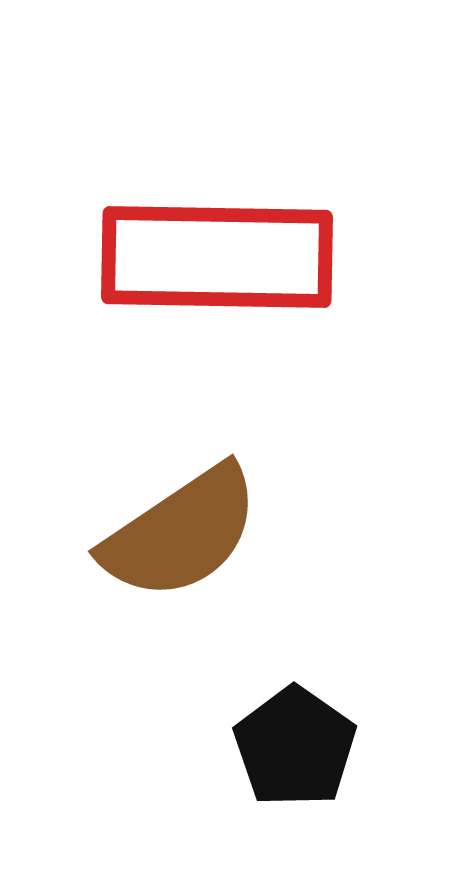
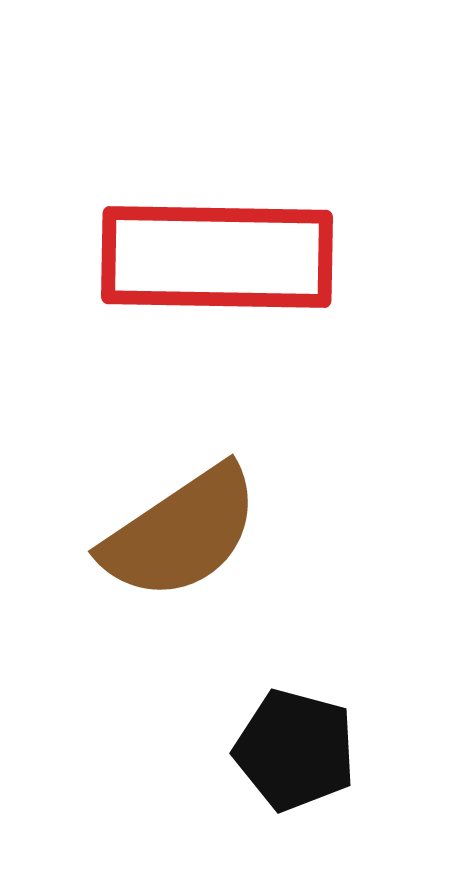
black pentagon: moved 3 px down; rotated 20 degrees counterclockwise
